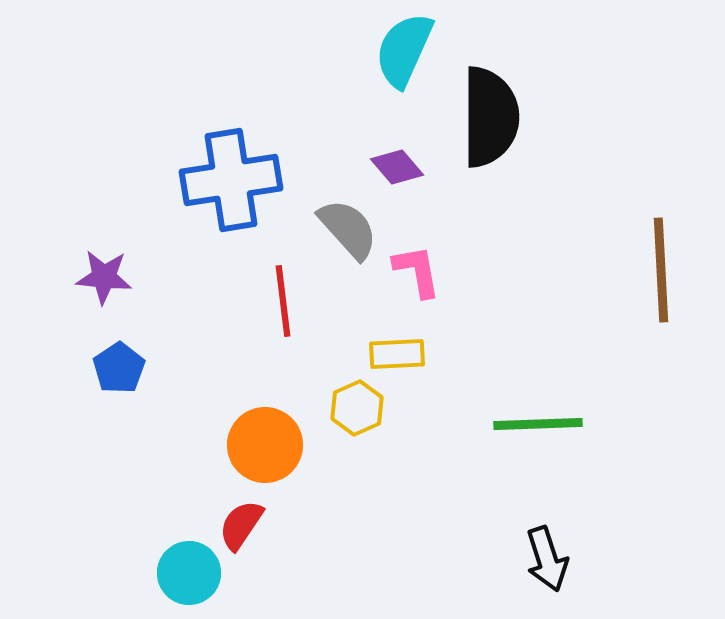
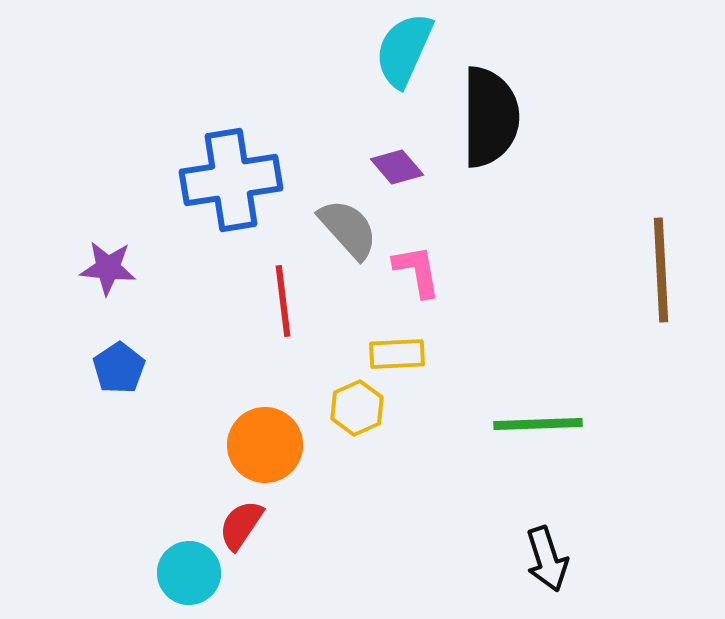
purple star: moved 4 px right, 9 px up
